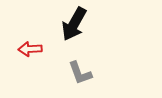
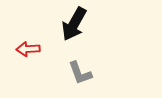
red arrow: moved 2 px left
